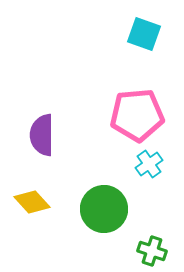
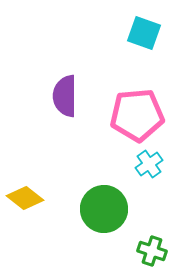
cyan square: moved 1 px up
purple semicircle: moved 23 px right, 39 px up
yellow diamond: moved 7 px left, 4 px up; rotated 9 degrees counterclockwise
